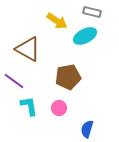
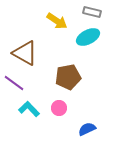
cyan ellipse: moved 3 px right, 1 px down
brown triangle: moved 3 px left, 4 px down
purple line: moved 2 px down
cyan L-shape: moved 3 px down; rotated 35 degrees counterclockwise
blue semicircle: rotated 48 degrees clockwise
